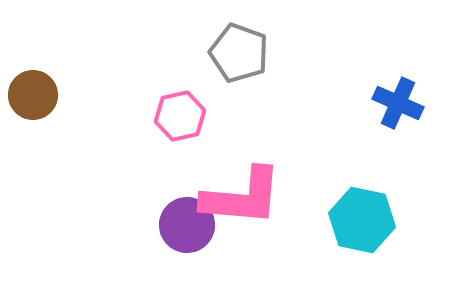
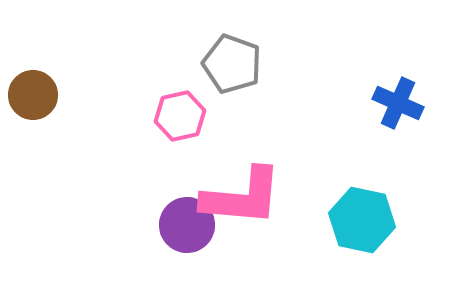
gray pentagon: moved 7 px left, 11 px down
